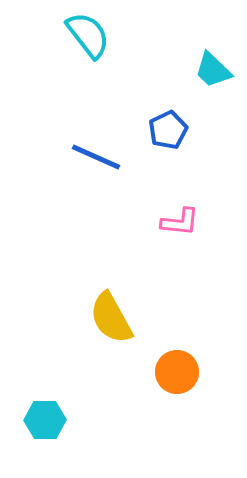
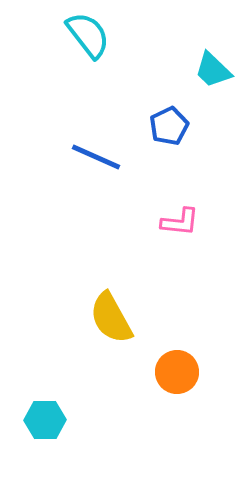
blue pentagon: moved 1 px right, 4 px up
